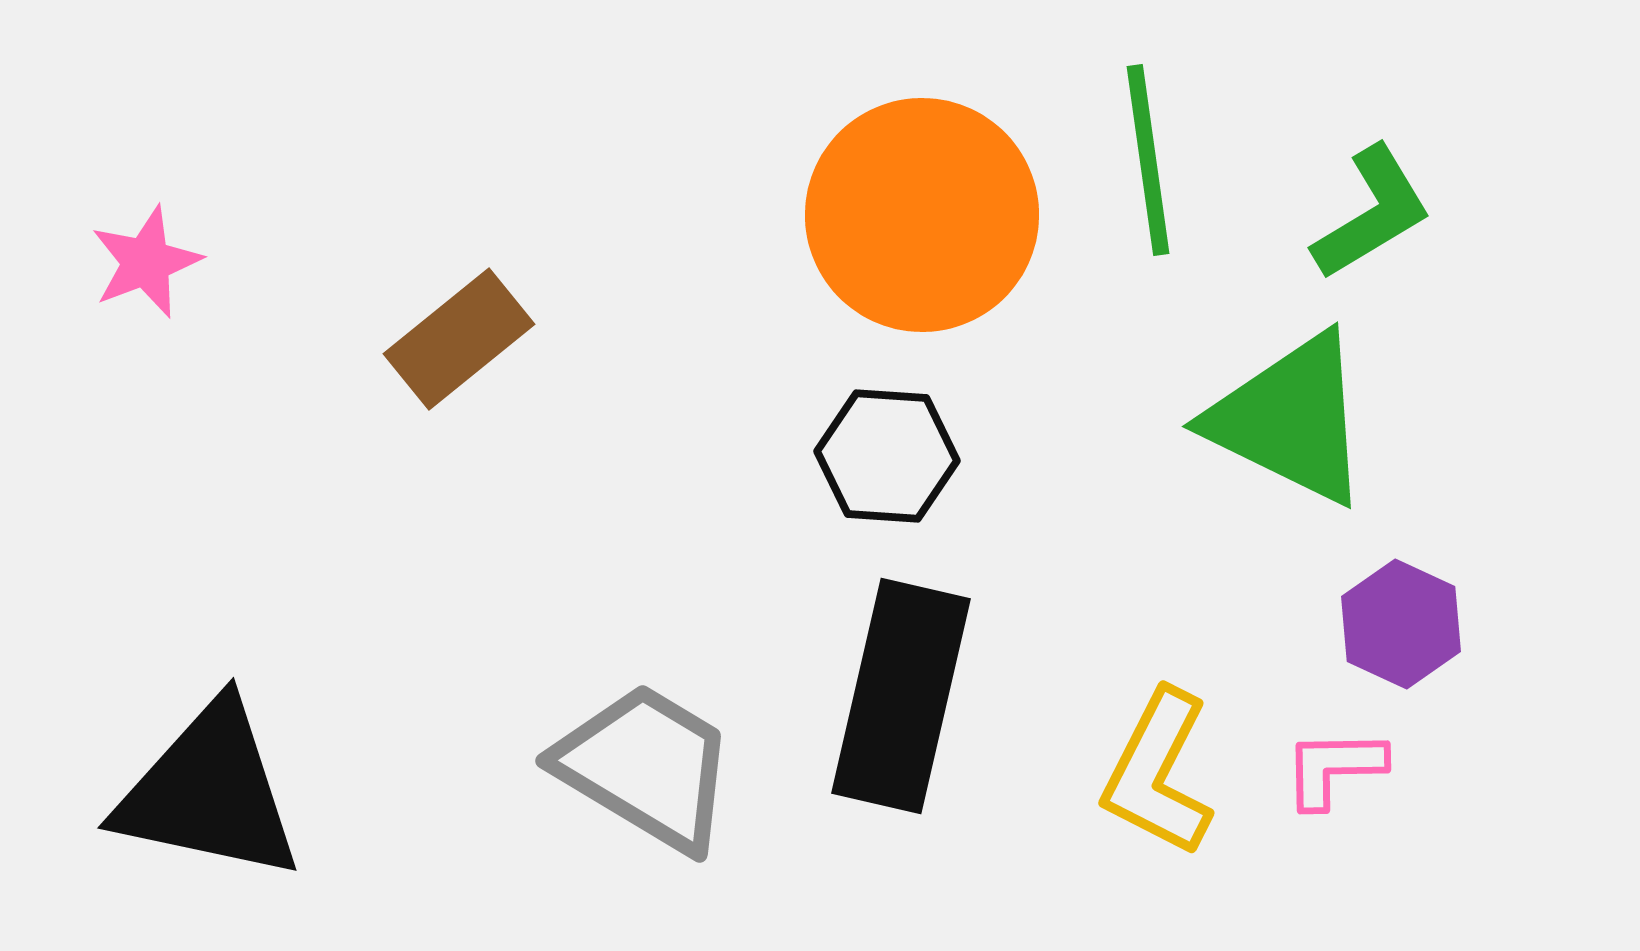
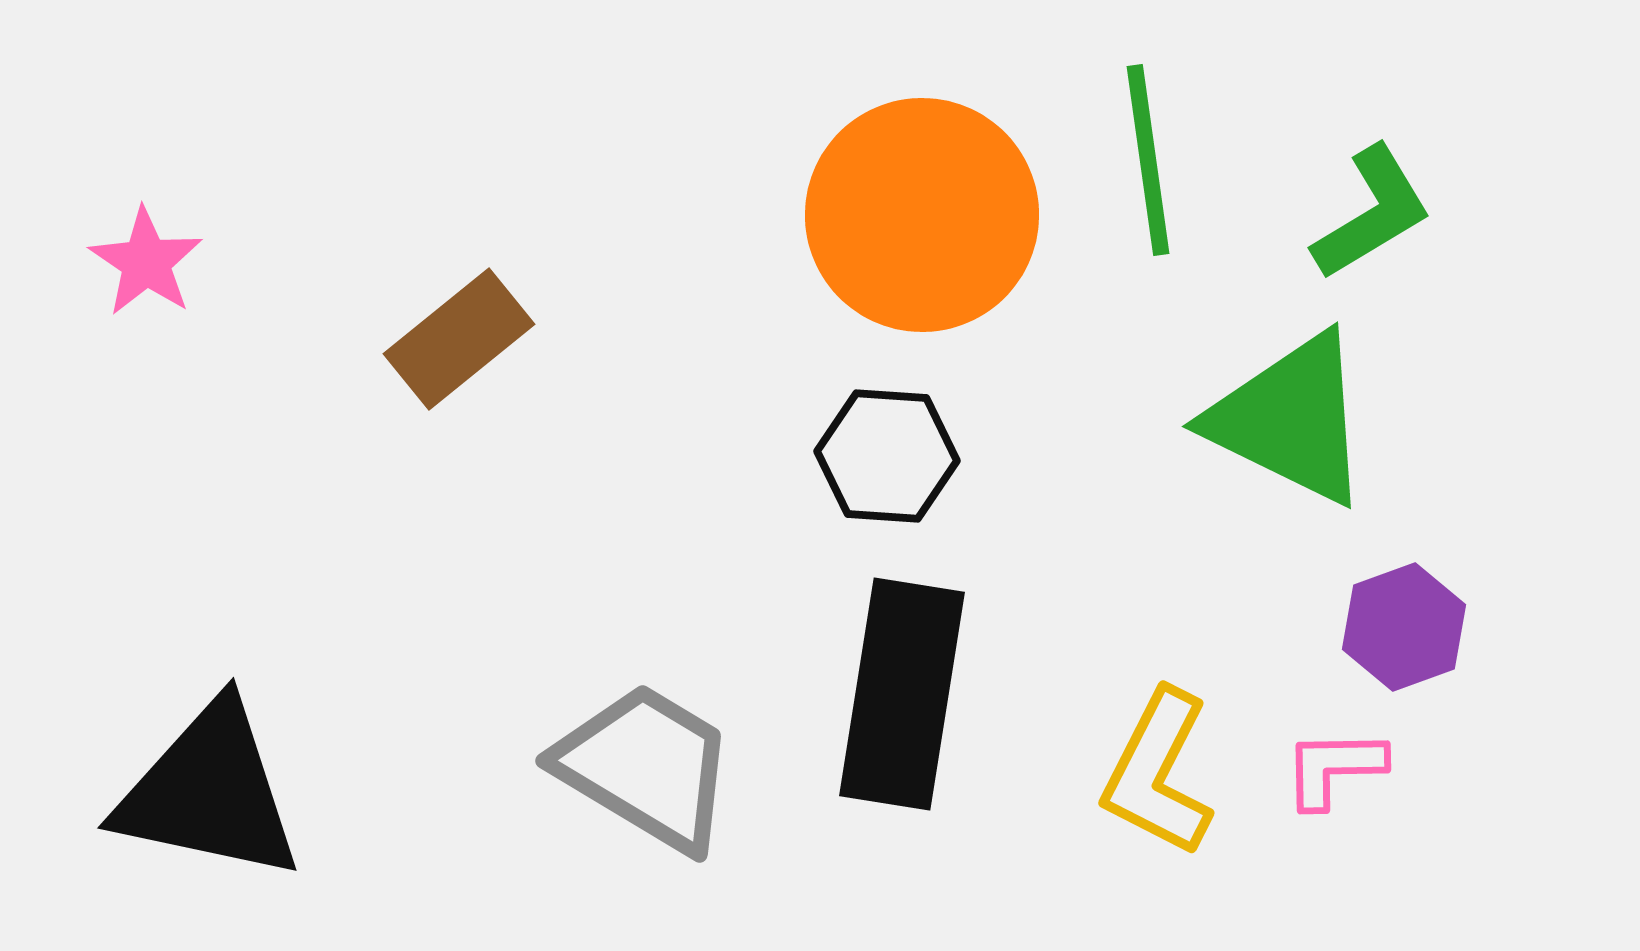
pink star: rotated 17 degrees counterclockwise
purple hexagon: moved 3 px right, 3 px down; rotated 15 degrees clockwise
black rectangle: moved 1 px right, 2 px up; rotated 4 degrees counterclockwise
